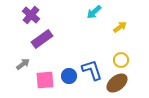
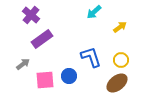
blue L-shape: moved 1 px left, 13 px up
